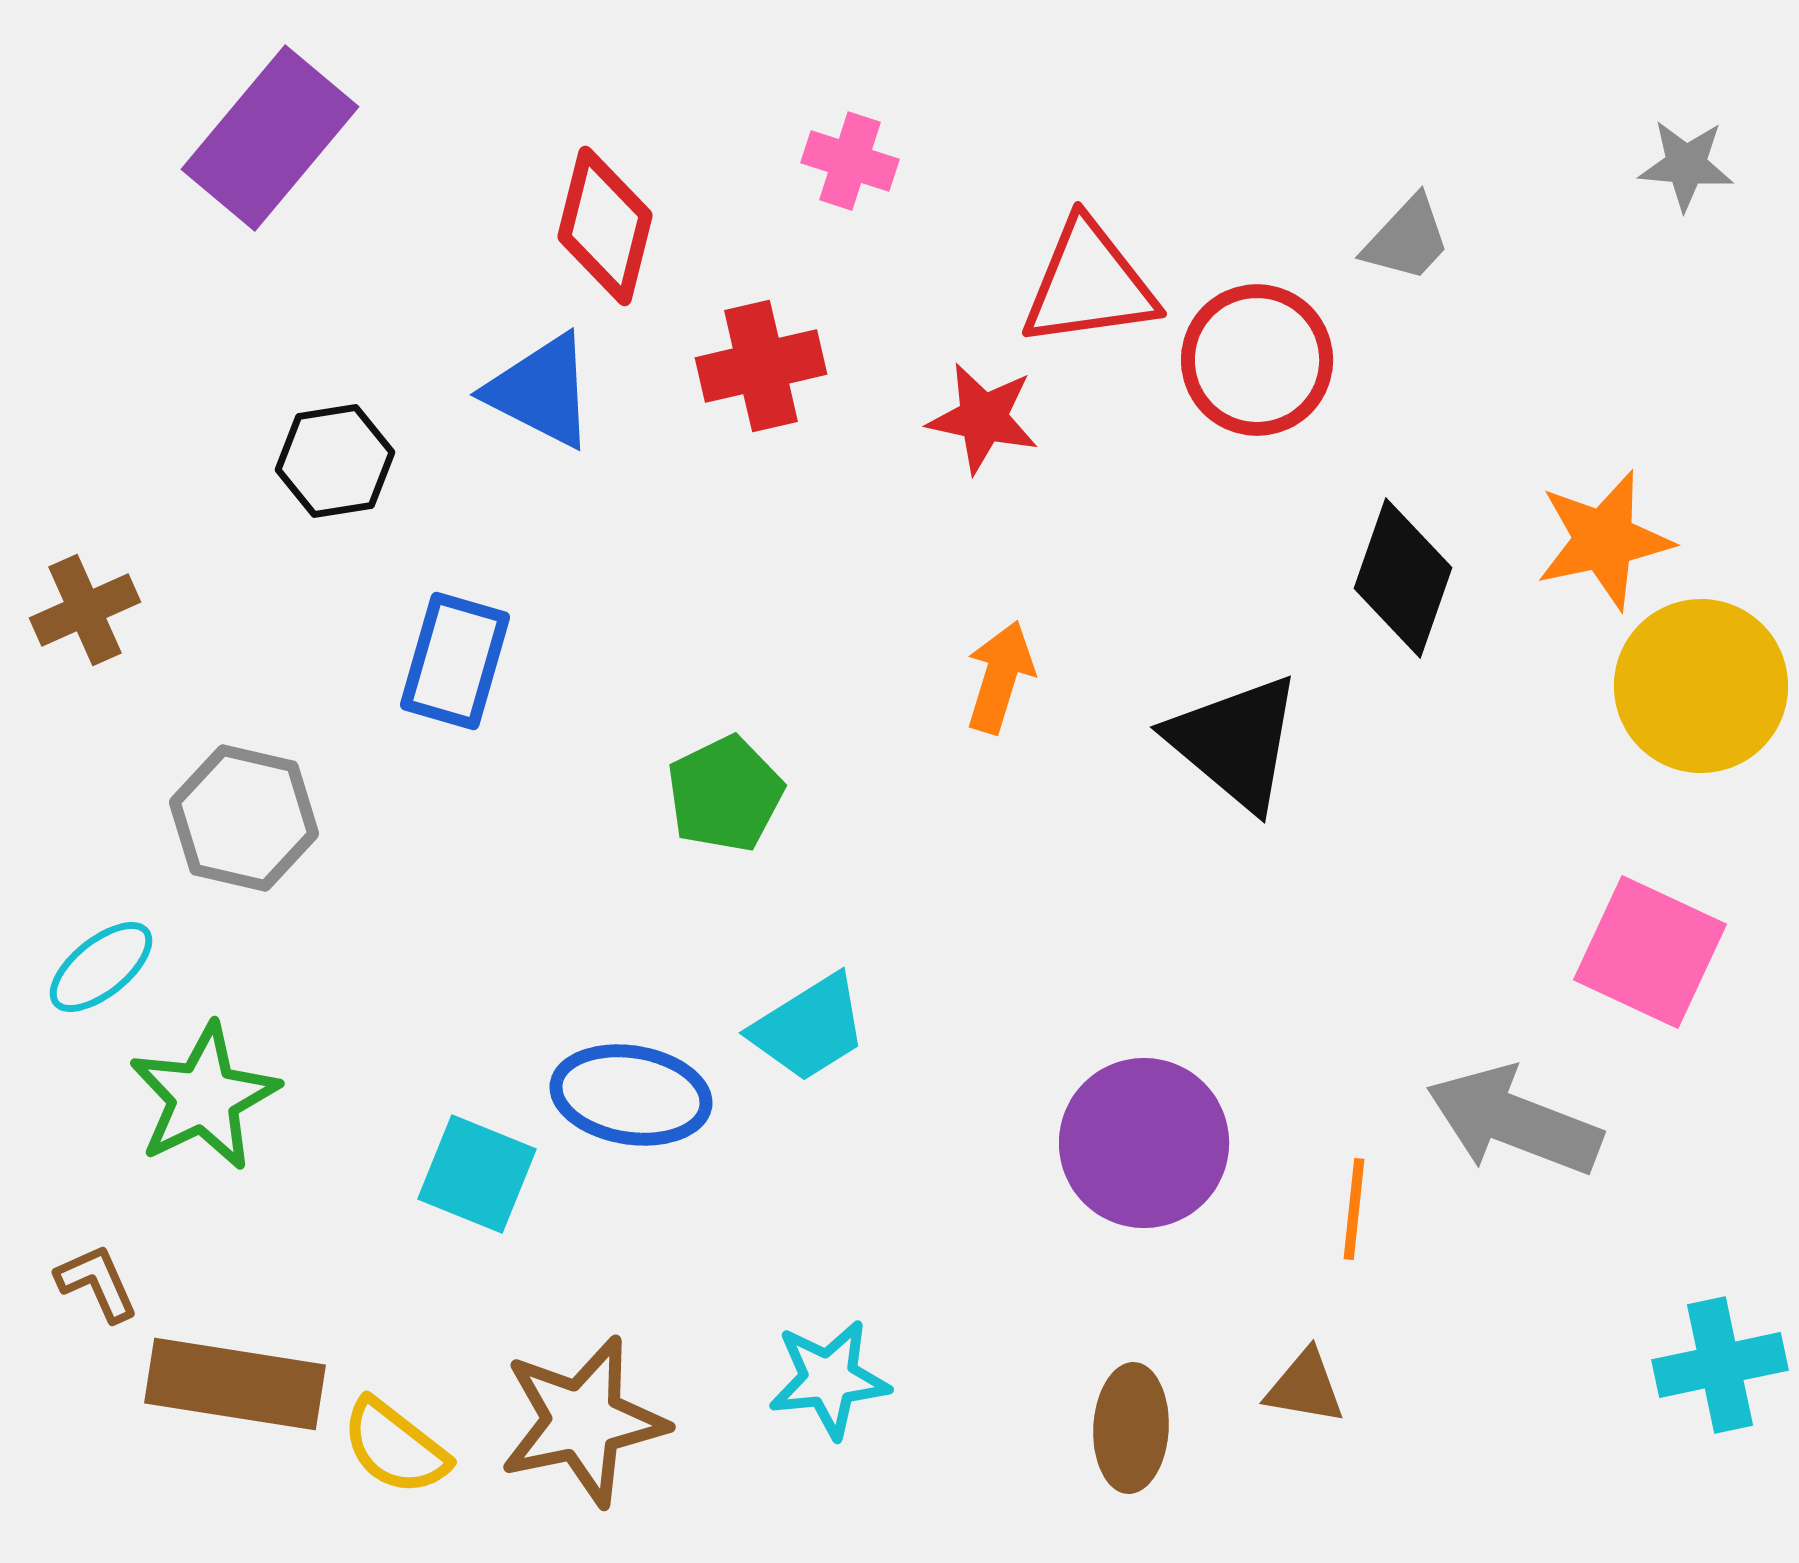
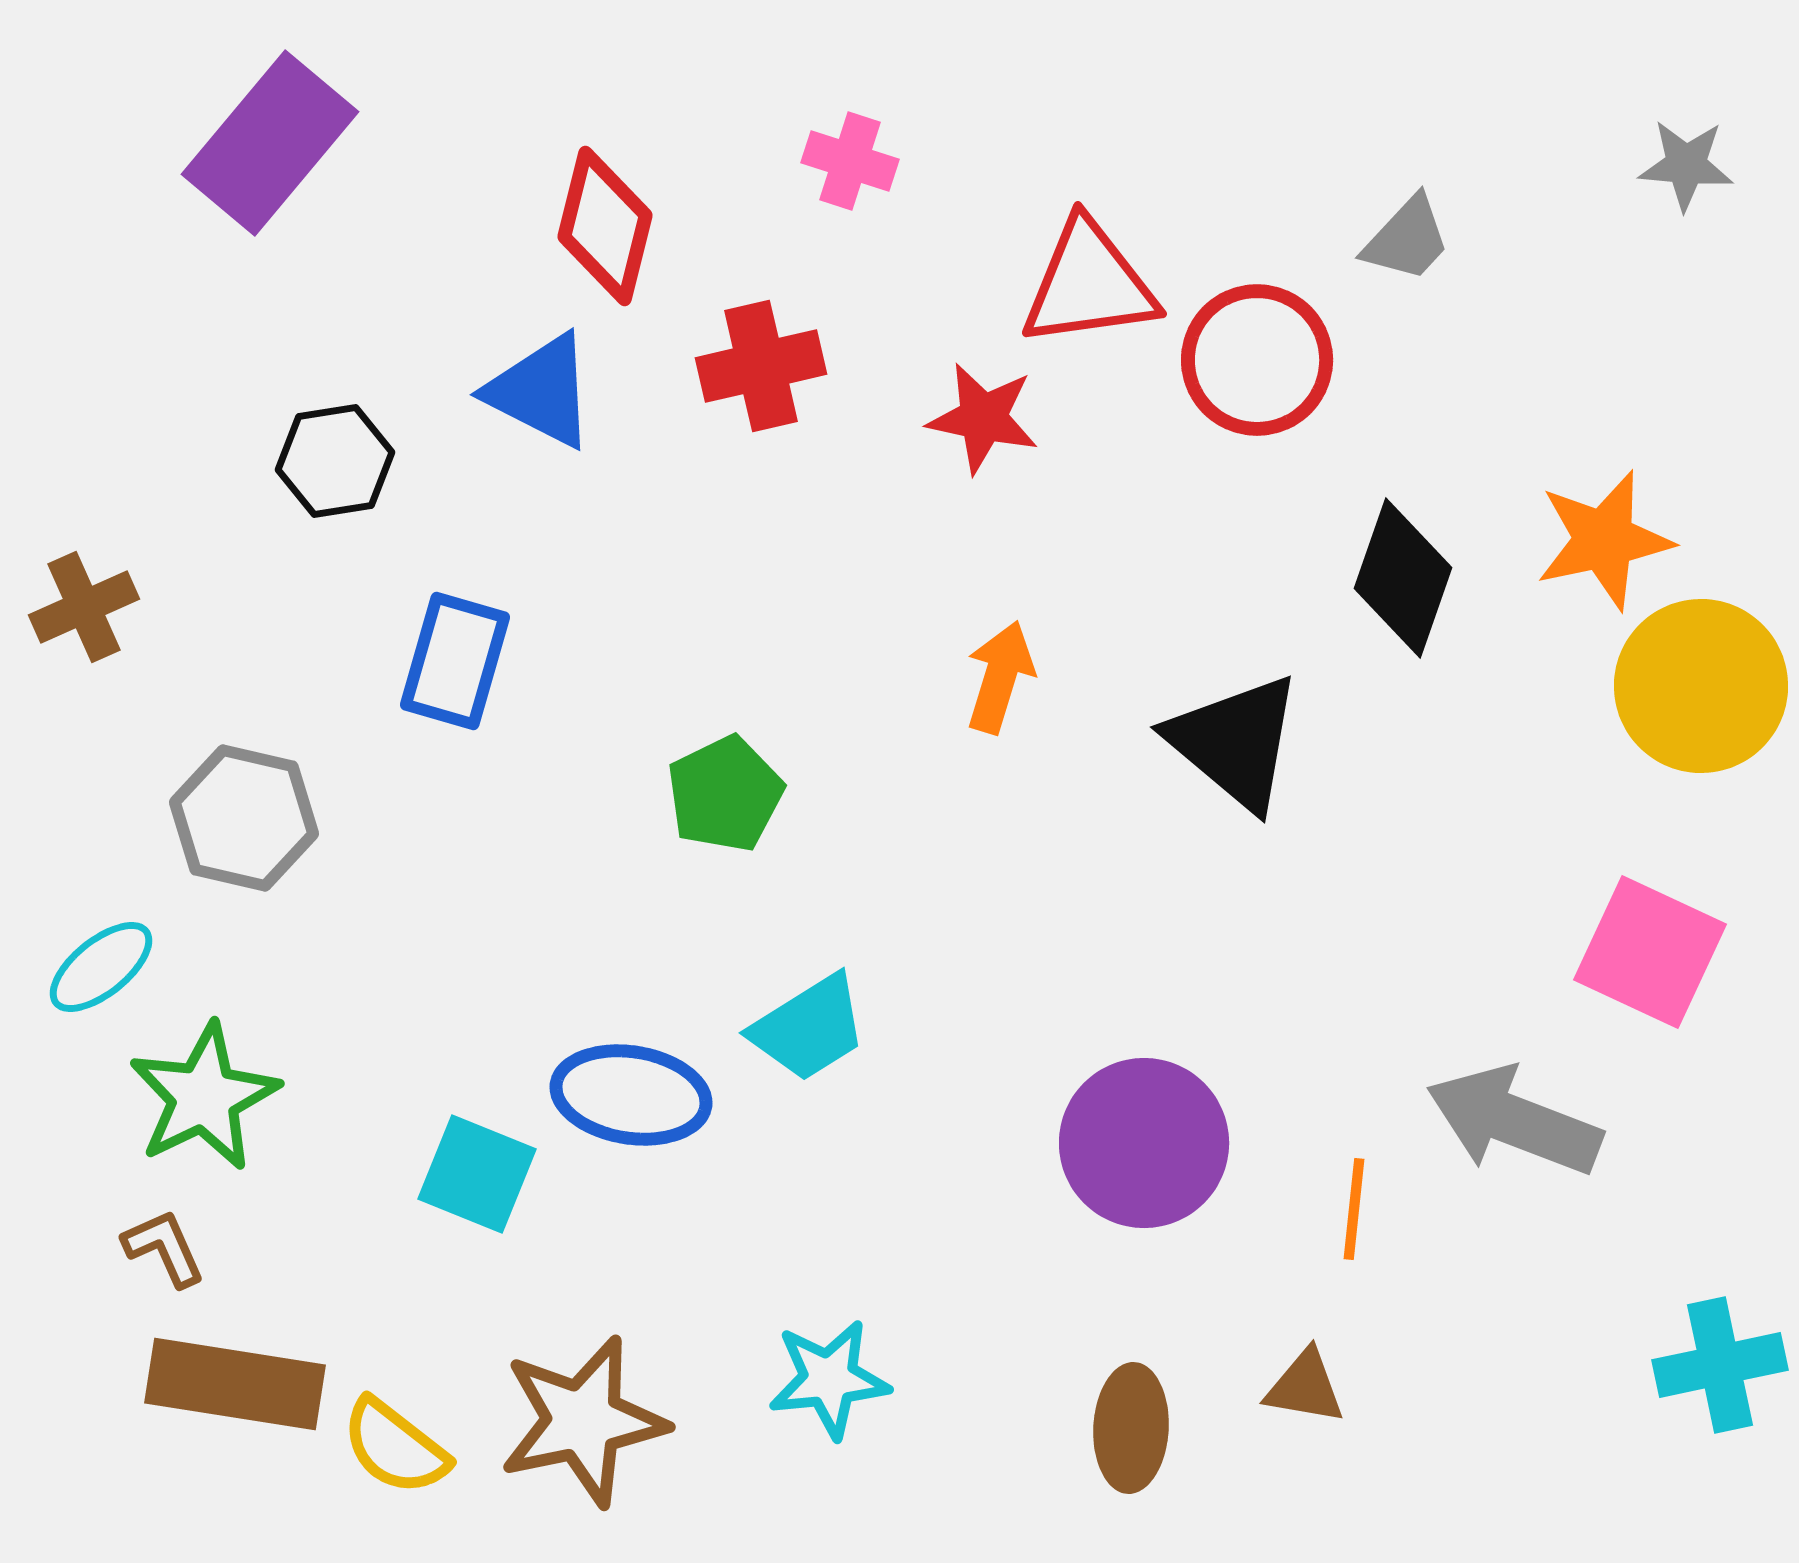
purple rectangle: moved 5 px down
brown cross: moved 1 px left, 3 px up
brown L-shape: moved 67 px right, 35 px up
